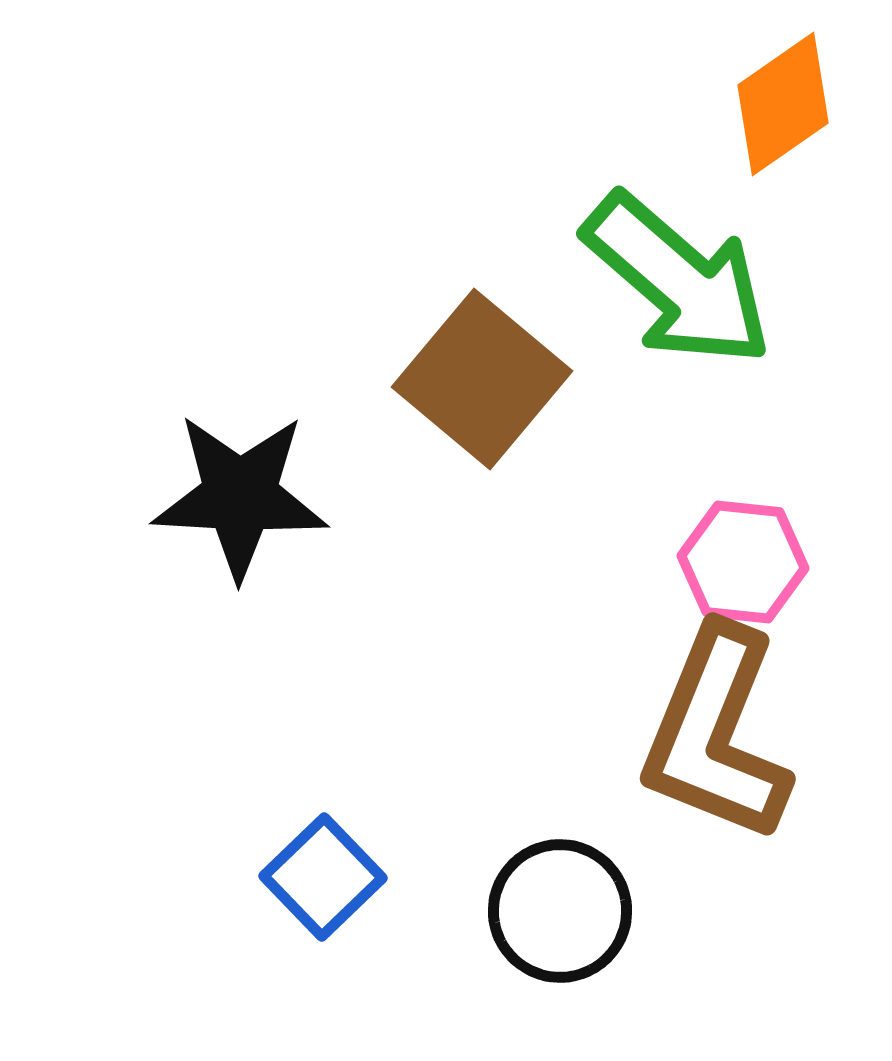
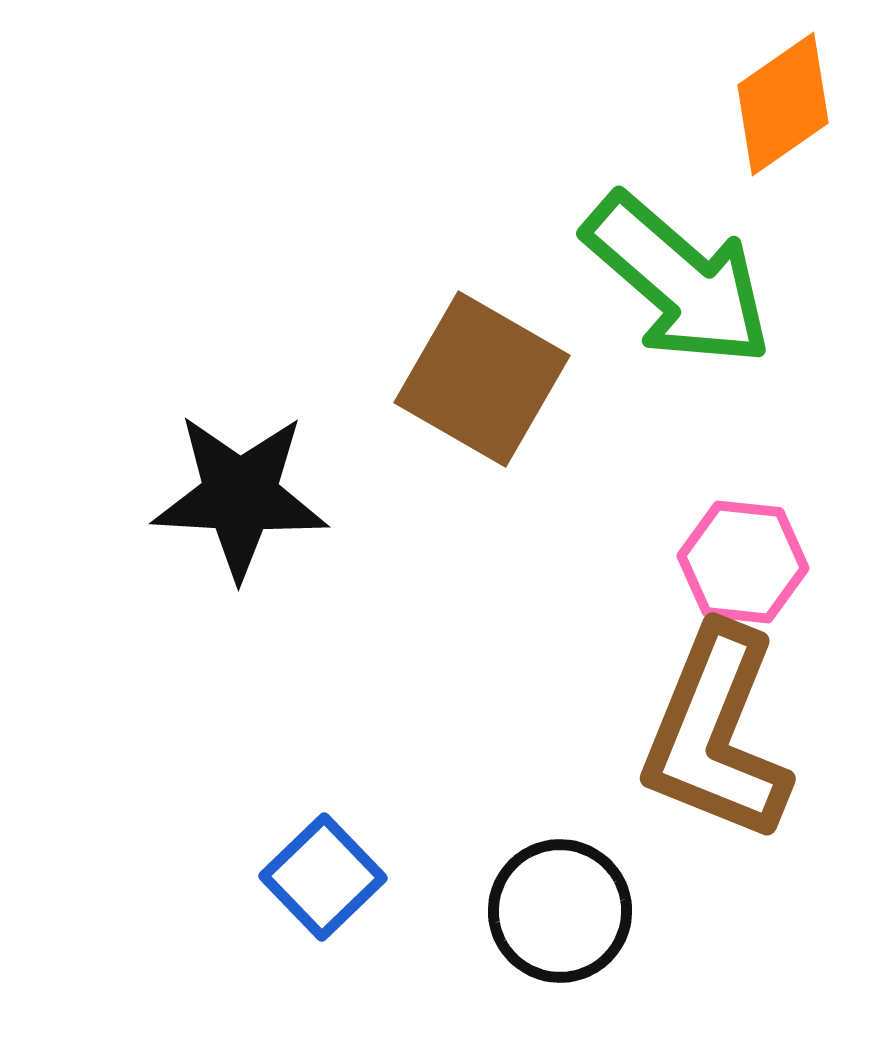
brown square: rotated 10 degrees counterclockwise
